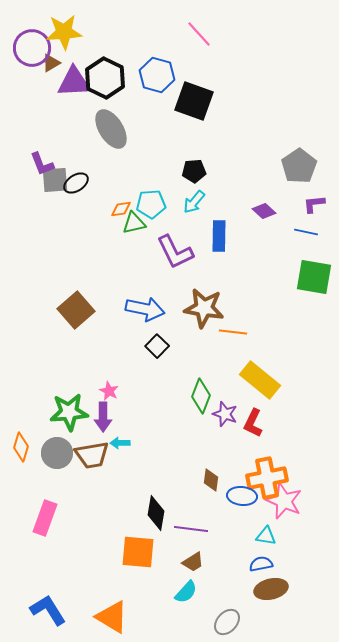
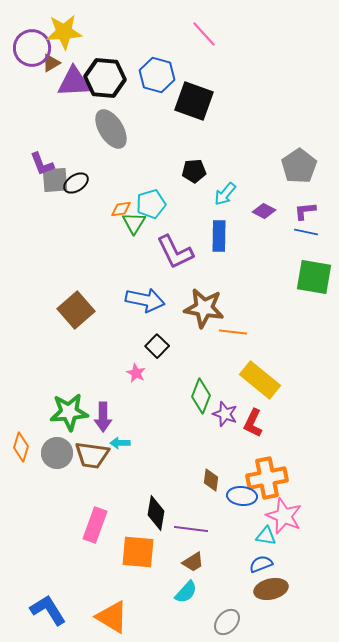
pink line at (199, 34): moved 5 px right
black hexagon at (105, 78): rotated 21 degrees counterclockwise
cyan arrow at (194, 202): moved 31 px right, 8 px up
cyan pentagon at (151, 204): rotated 12 degrees counterclockwise
purple L-shape at (314, 204): moved 9 px left, 7 px down
purple diamond at (264, 211): rotated 15 degrees counterclockwise
green triangle at (134, 223): rotated 45 degrees counterclockwise
blue arrow at (145, 309): moved 9 px up
pink star at (109, 391): moved 27 px right, 18 px up
brown trapezoid at (92, 455): rotated 18 degrees clockwise
pink star at (284, 501): moved 15 px down
pink rectangle at (45, 518): moved 50 px right, 7 px down
blue semicircle at (261, 564): rotated 10 degrees counterclockwise
